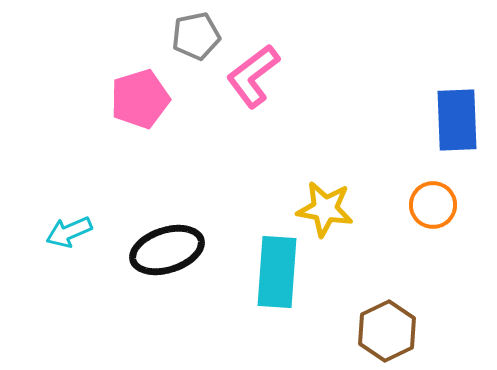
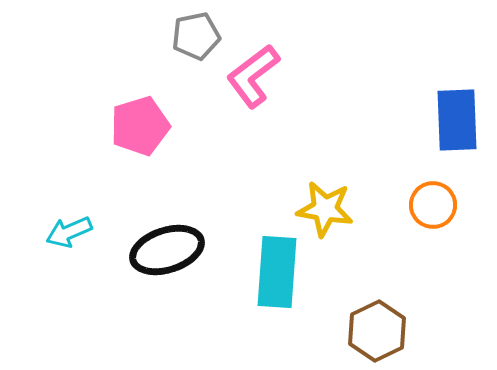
pink pentagon: moved 27 px down
brown hexagon: moved 10 px left
